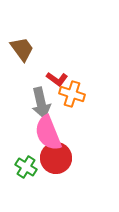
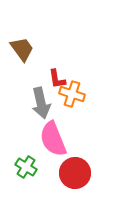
red L-shape: rotated 45 degrees clockwise
pink semicircle: moved 5 px right, 6 px down
red circle: moved 19 px right, 15 px down
